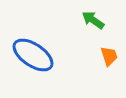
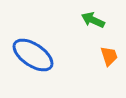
green arrow: rotated 10 degrees counterclockwise
